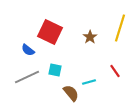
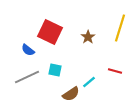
brown star: moved 2 px left
red line: rotated 40 degrees counterclockwise
cyan line: rotated 24 degrees counterclockwise
brown semicircle: moved 1 px down; rotated 96 degrees clockwise
